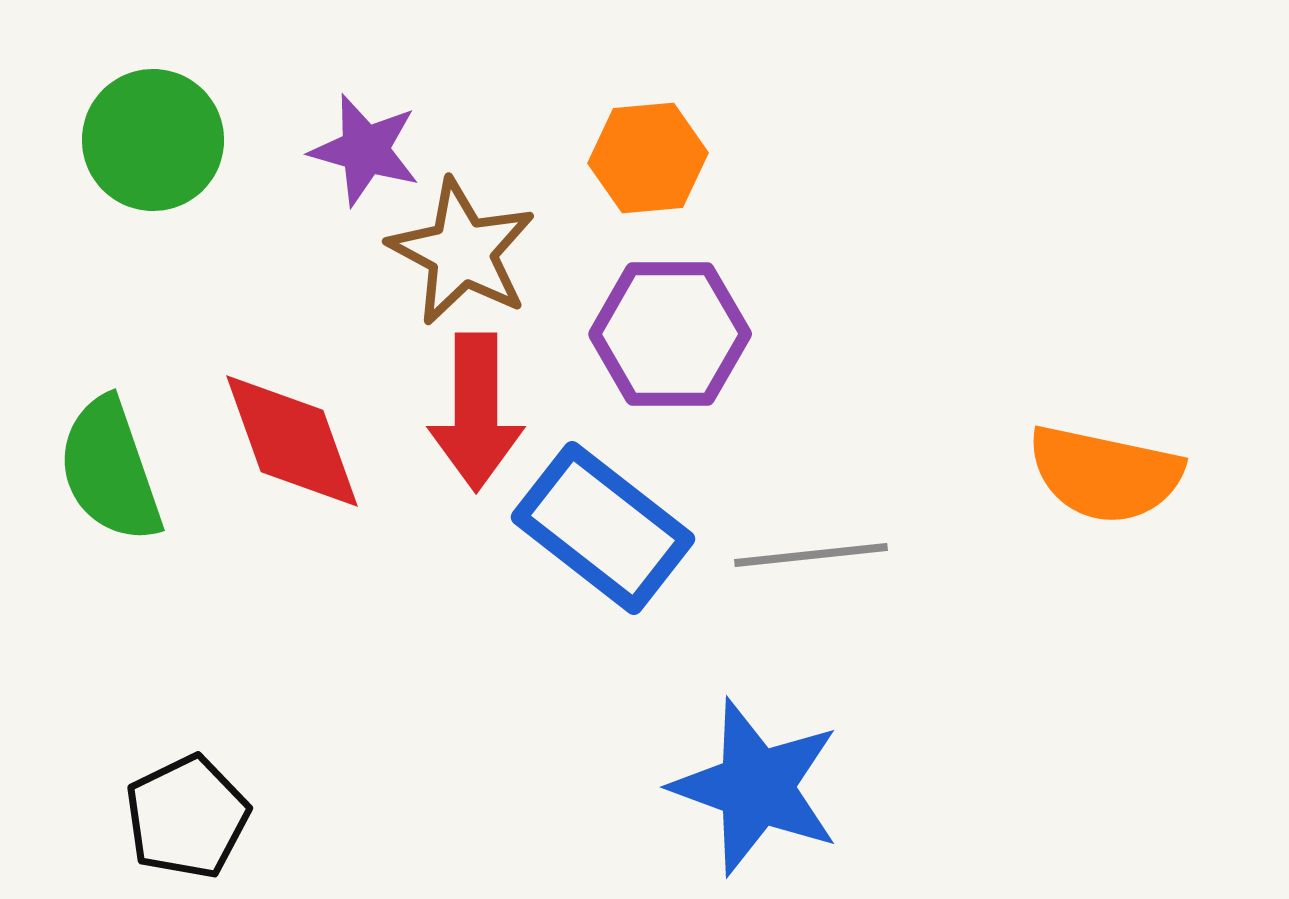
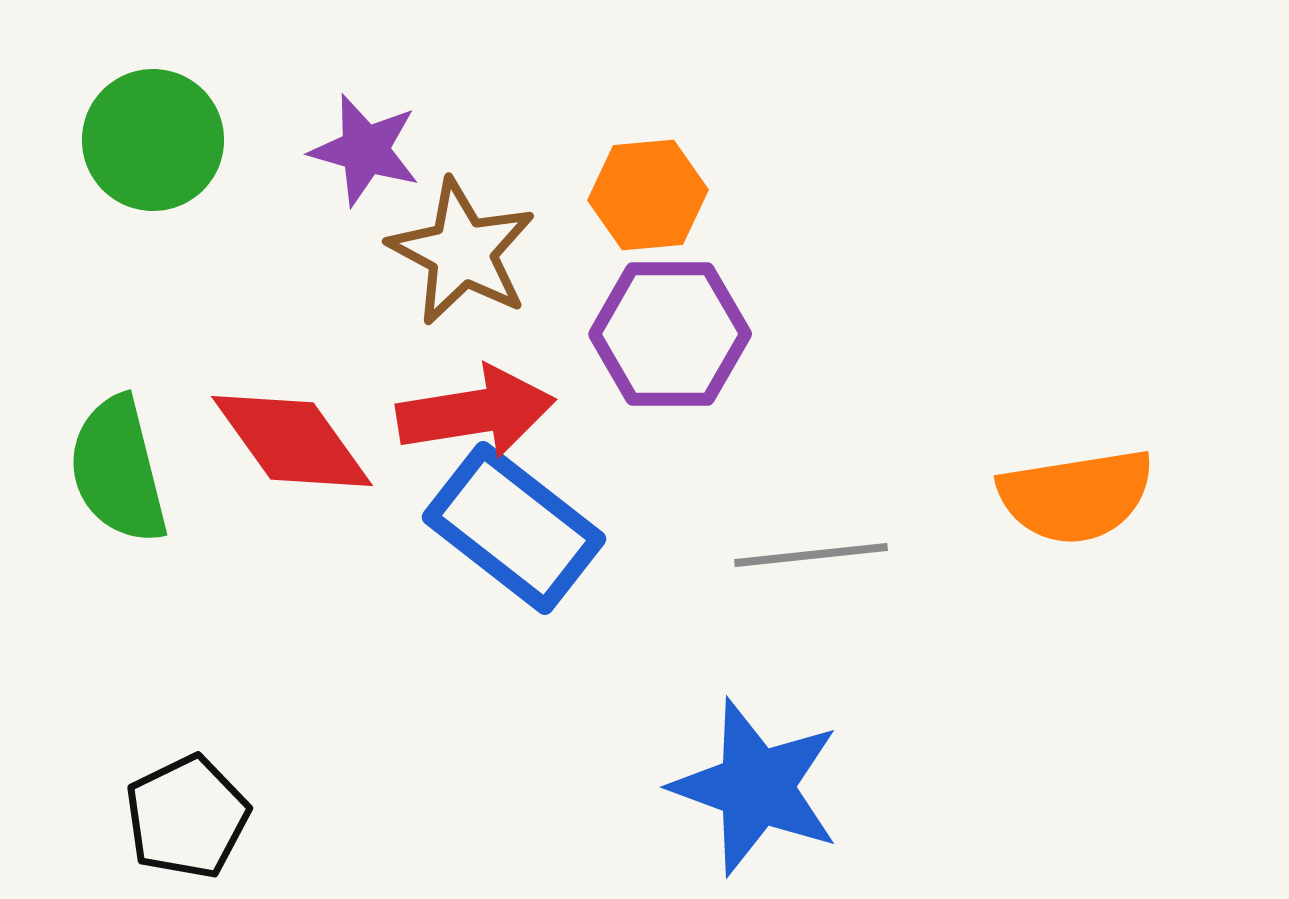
orange hexagon: moved 37 px down
red arrow: rotated 99 degrees counterclockwise
red diamond: rotated 16 degrees counterclockwise
green semicircle: moved 8 px right; rotated 5 degrees clockwise
orange semicircle: moved 29 px left, 22 px down; rotated 21 degrees counterclockwise
blue rectangle: moved 89 px left
